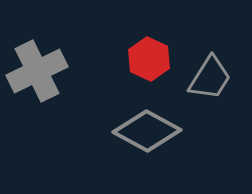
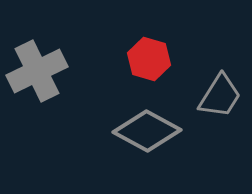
red hexagon: rotated 9 degrees counterclockwise
gray trapezoid: moved 10 px right, 18 px down
